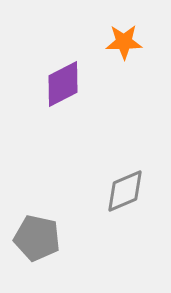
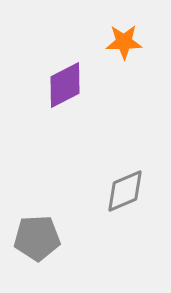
purple diamond: moved 2 px right, 1 px down
gray pentagon: rotated 15 degrees counterclockwise
